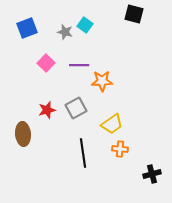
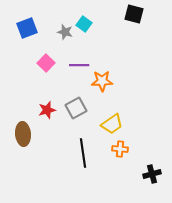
cyan square: moved 1 px left, 1 px up
